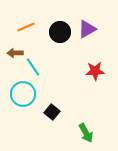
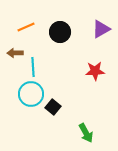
purple triangle: moved 14 px right
cyan line: rotated 30 degrees clockwise
cyan circle: moved 8 px right
black square: moved 1 px right, 5 px up
